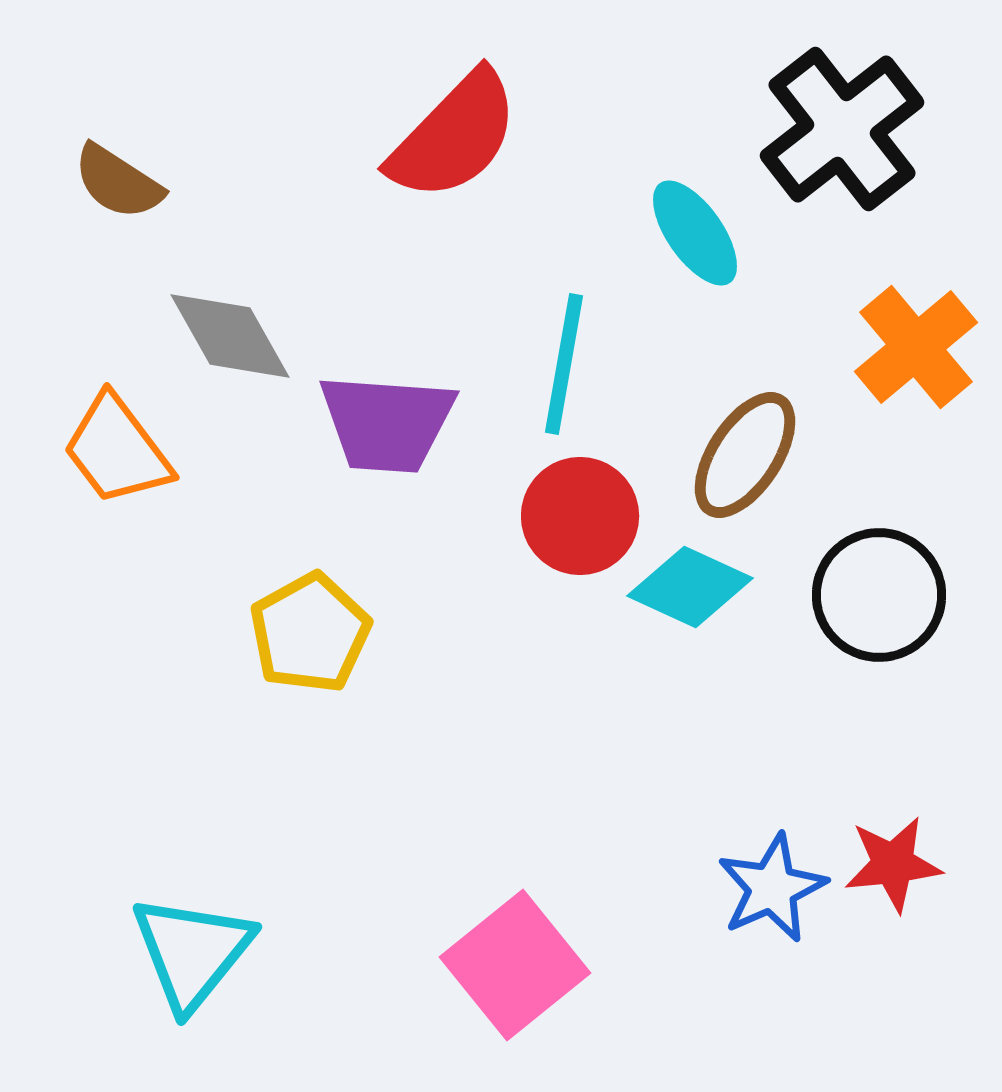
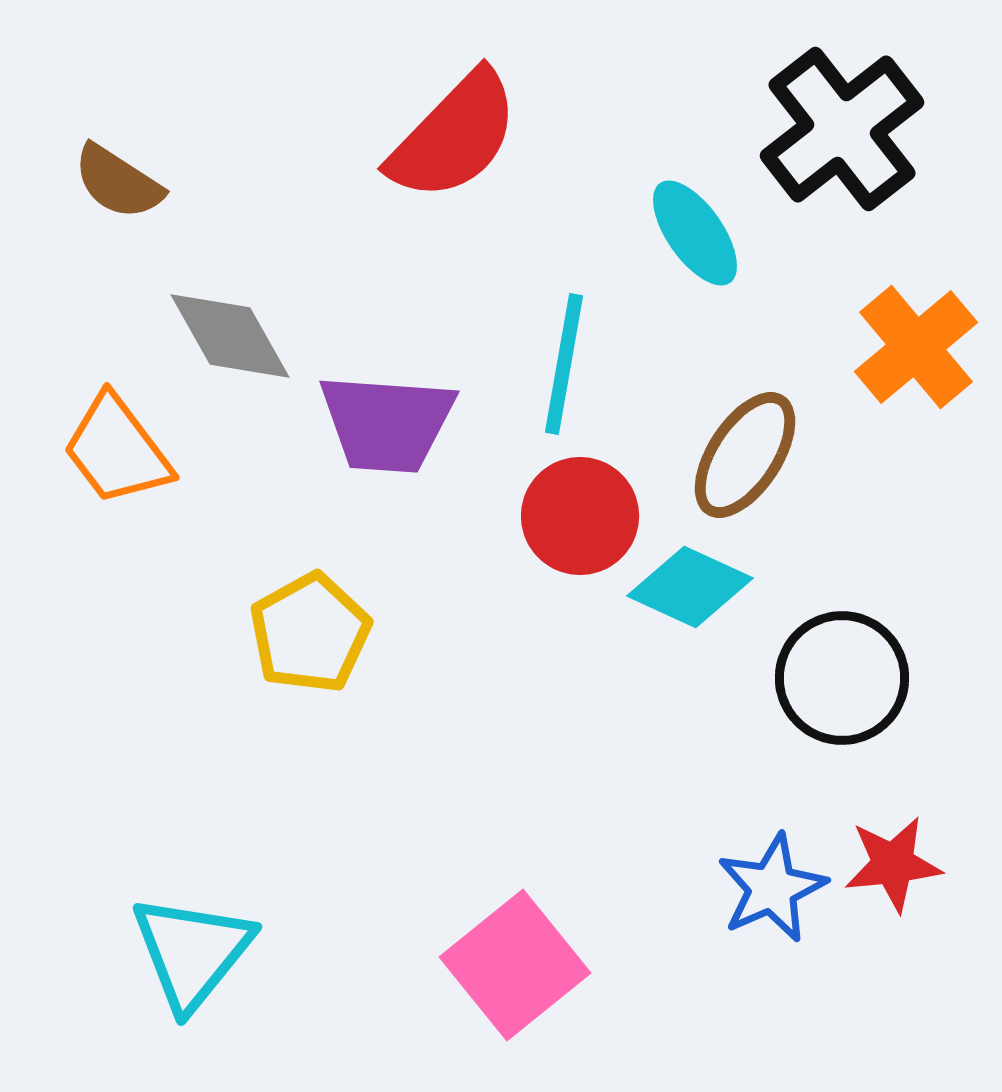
black circle: moved 37 px left, 83 px down
